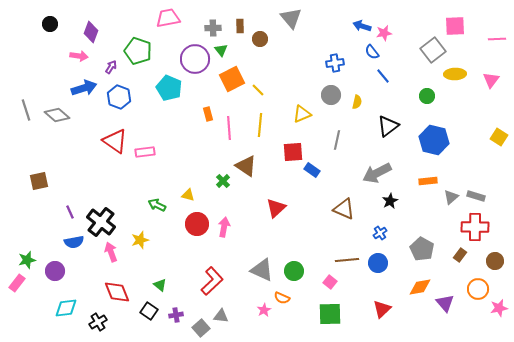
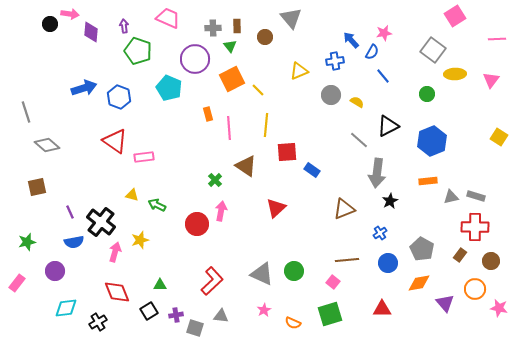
pink trapezoid at (168, 18): rotated 35 degrees clockwise
brown rectangle at (240, 26): moved 3 px left
blue arrow at (362, 26): moved 11 px left, 14 px down; rotated 30 degrees clockwise
pink square at (455, 26): moved 10 px up; rotated 30 degrees counterclockwise
purple diamond at (91, 32): rotated 15 degrees counterclockwise
brown circle at (260, 39): moved 5 px right, 2 px up
green triangle at (221, 50): moved 9 px right, 4 px up
gray square at (433, 50): rotated 15 degrees counterclockwise
blue semicircle at (372, 52): rotated 112 degrees counterclockwise
pink arrow at (79, 56): moved 9 px left, 42 px up
blue cross at (335, 63): moved 2 px up
purple arrow at (111, 67): moved 13 px right, 41 px up; rotated 40 degrees counterclockwise
green circle at (427, 96): moved 2 px up
yellow semicircle at (357, 102): rotated 72 degrees counterclockwise
gray line at (26, 110): moved 2 px down
yellow triangle at (302, 114): moved 3 px left, 43 px up
gray diamond at (57, 115): moved 10 px left, 30 px down
yellow line at (260, 125): moved 6 px right
black triangle at (388, 126): rotated 10 degrees clockwise
gray line at (337, 140): moved 22 px right; rotated 60 degrees counterclockwise
blue hexagon at (434, 140): moved 2 px left, 1 px down; rotated 24 degrees clockwise
pink rectangle at (145, 152): moved 1 px left, 5 px down
red square at (293, 152): moved 6 px left
gray arrow at (377, 173): rotated 56 degrees counterclockwise
brown square at (39, 181): moved 2 px left, 6 px down
green cross at (223, 181): moved 8 px left, 1 px up
yellow triangle at (188, 195): moved 56 px left
gray triangle at (451, 197): rotated 28 degrees clockwise
brown triangle at (344, 209): rotated 45 degrees counterclockwise
pink arrow at (224, 227): moved 3 px left, 16 px up
pink arrow at (111, 252): moved 4 px right; rotated 36 degrees clockwise
green star at (27, 260): moved 18 px up
brown circle at (495, 261): moved 4 px left
blue circle at (378, 263): moved 10 px right
gray triangle at (262, 270): moved 4 px down
pink square at (330, 282): moved 3 px right
green triangle at (160, 285): rotated 40 degrees counterclockwise
orange diamond at (420, 287): moved 1 px left, 4 px up
orange circle at (478, 289): moved 3 px left
orange semicircle at (282, 298): moved 11 px right, 25 px down
pink star at (499, 308): rotated 24 degrees clockwise
red triangle at (382, 309): rotated 42 degrees clockwise
black square at (149, 311): rotated 24 degrees clockwise
green square at (330, 314): rotated 15 degrees counterclockwise
gray square at (201, 328): moved 6 px left; rotated 30 degrees counterclockwise
